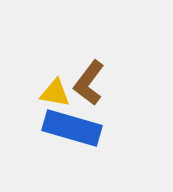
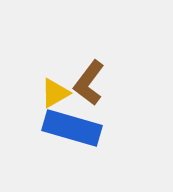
yellow triangle: rotated 40 degrees counterclockwise
